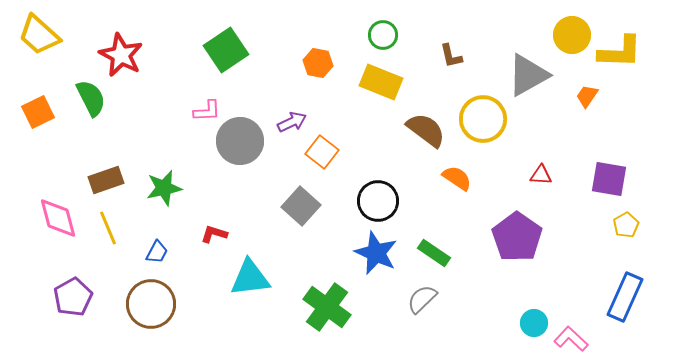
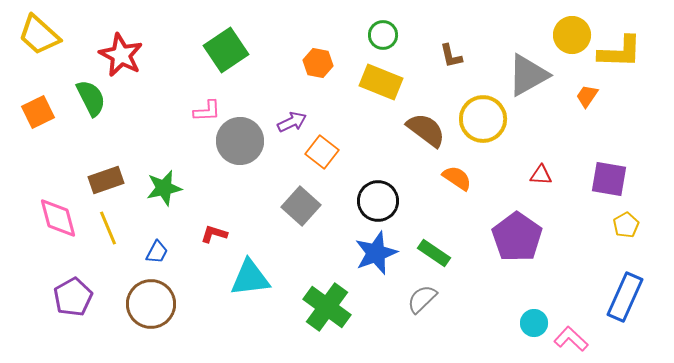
blue star at (376, 253): rotated 27 degrees clockwise
